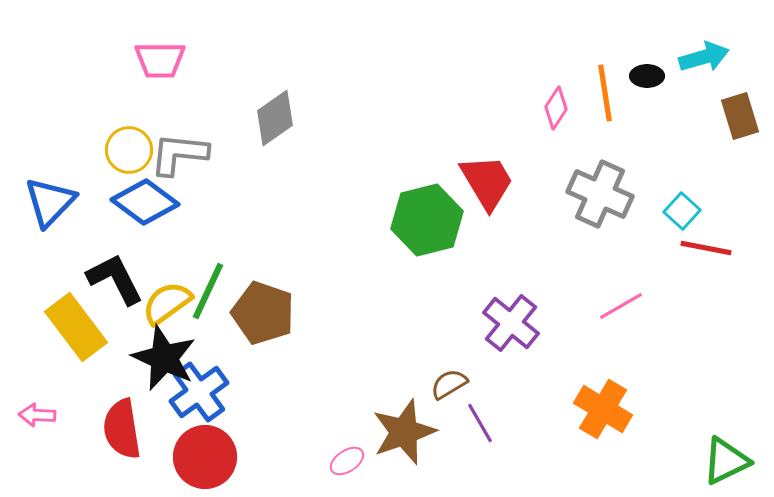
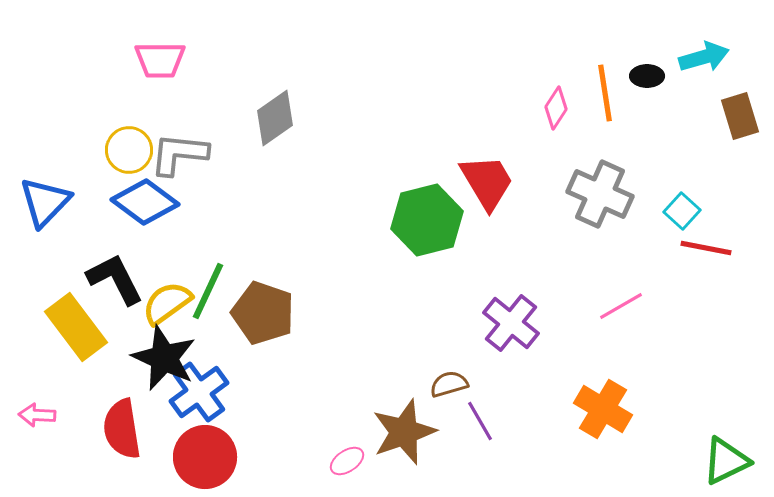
blue triangle: moved 5 px left
brown semicircle: rotated 15 degrees clockwise
purple line: moved 2 px up
